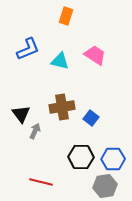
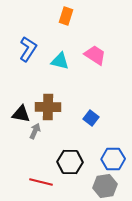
blue L-shape: rotated 35 degrees counterclockwise
brown cross: moved 14 px left; rotated 10 degrees clockwise
black triangle: rotated 42 degrees counterclockwise
black hexagon: moved 11 px left, 5 px down
